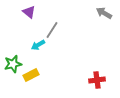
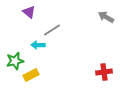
gray arrow: moved 2 px right, 4 px down
gray line: rotated 24 degrees clockwise
cyan arrow: rotated 32 degrees clockwise
green star: moved 2 px right, 3 px up
red cross: moved 7 px right, 8 px up
